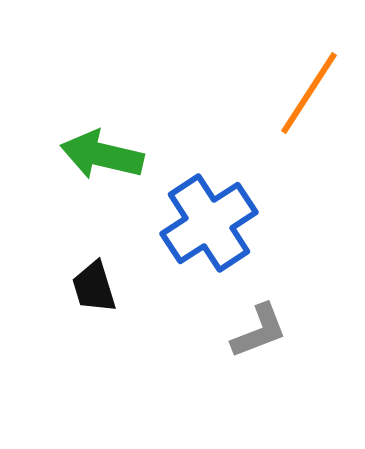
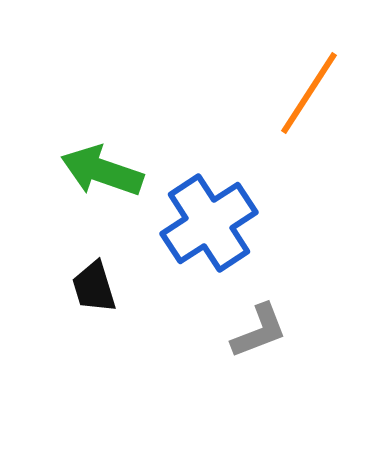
green arrow: moved 16 px down; rotated 6 degrees clockwise
